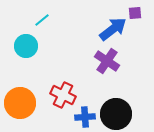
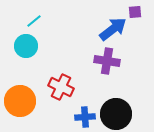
purple square: moved 1 px up
cyan line: moved 8 px left, 1 px down
purple cross: rotated 25 degrees counterclockwise
red cross: moved 2 px left, 8 px up
orange circle: moved 2 px up
